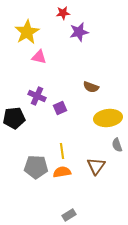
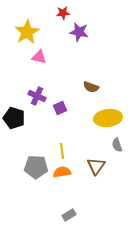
purple star: rotated 24 degrees clockwise
black pentagon: rotated 25 degrees clockwise
